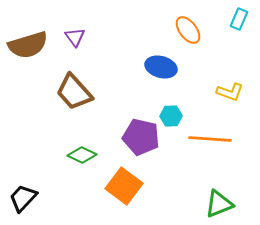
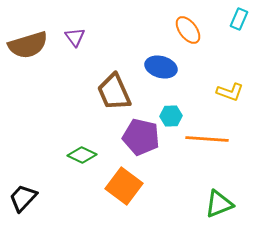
brown trapezoid: moved 40 px right; rotated 18 degrees clockwise
orange line: moved 3 px left
